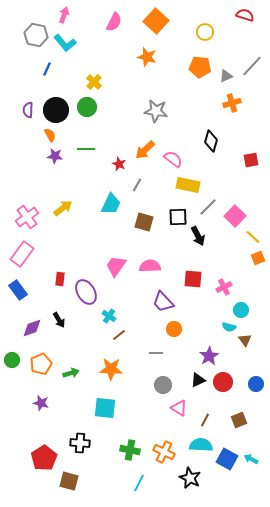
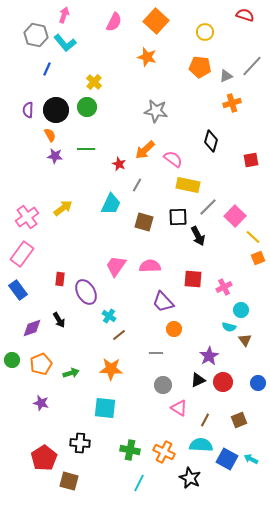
blue circle at (256, 384): moved 2 px right, 1 px up
